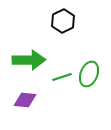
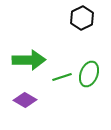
black hexagon: moved 19 px right, 3 px up
purple diamond: rotated 25 degrees clockwise
